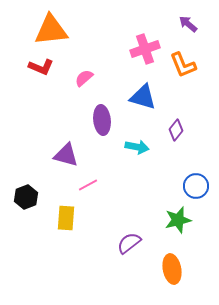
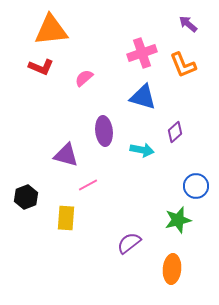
pink cross: moved 3 px left, 4 px down
purple ellipse: moved 2 px right, 11 px down
purple diamond: moved 1 px left, 2 px down; rotated 10 degrees clockwise
cyan arrow: moved 5 px right, 3 px down
orange ellipse: rotated 16 degrees clockwise
